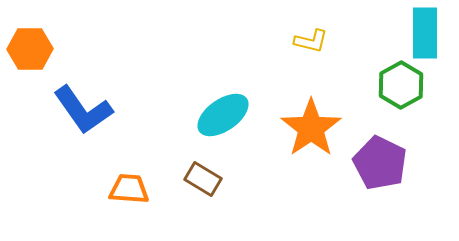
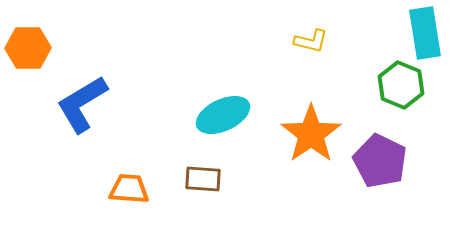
cyan rectangle: rotated 9 degrees counterclockwise
orange hexagon: moved 2 px left, 1 px up
green hexagon: rotated 9 degrees counterclockwise
blue L-shape: moved 1 px left, 6 px up; rotated 94 degrees clockwise
cyan ellipse: rotated 10 degrees clockwise
orange star: moved 6 px down
purple pentagon: moved 2 px up
brown rectangle: rotated 27 degrees counterclockwise
